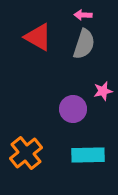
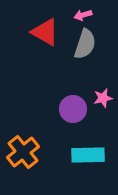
pink arrow: rotated 18 degrees counterclockwise
red triangle: moved 7 px right, 5 px up
gray semicircle: moved 1 px right
pink star: moved 7 px down
orange cross: moved 3 px left, 1 px up
